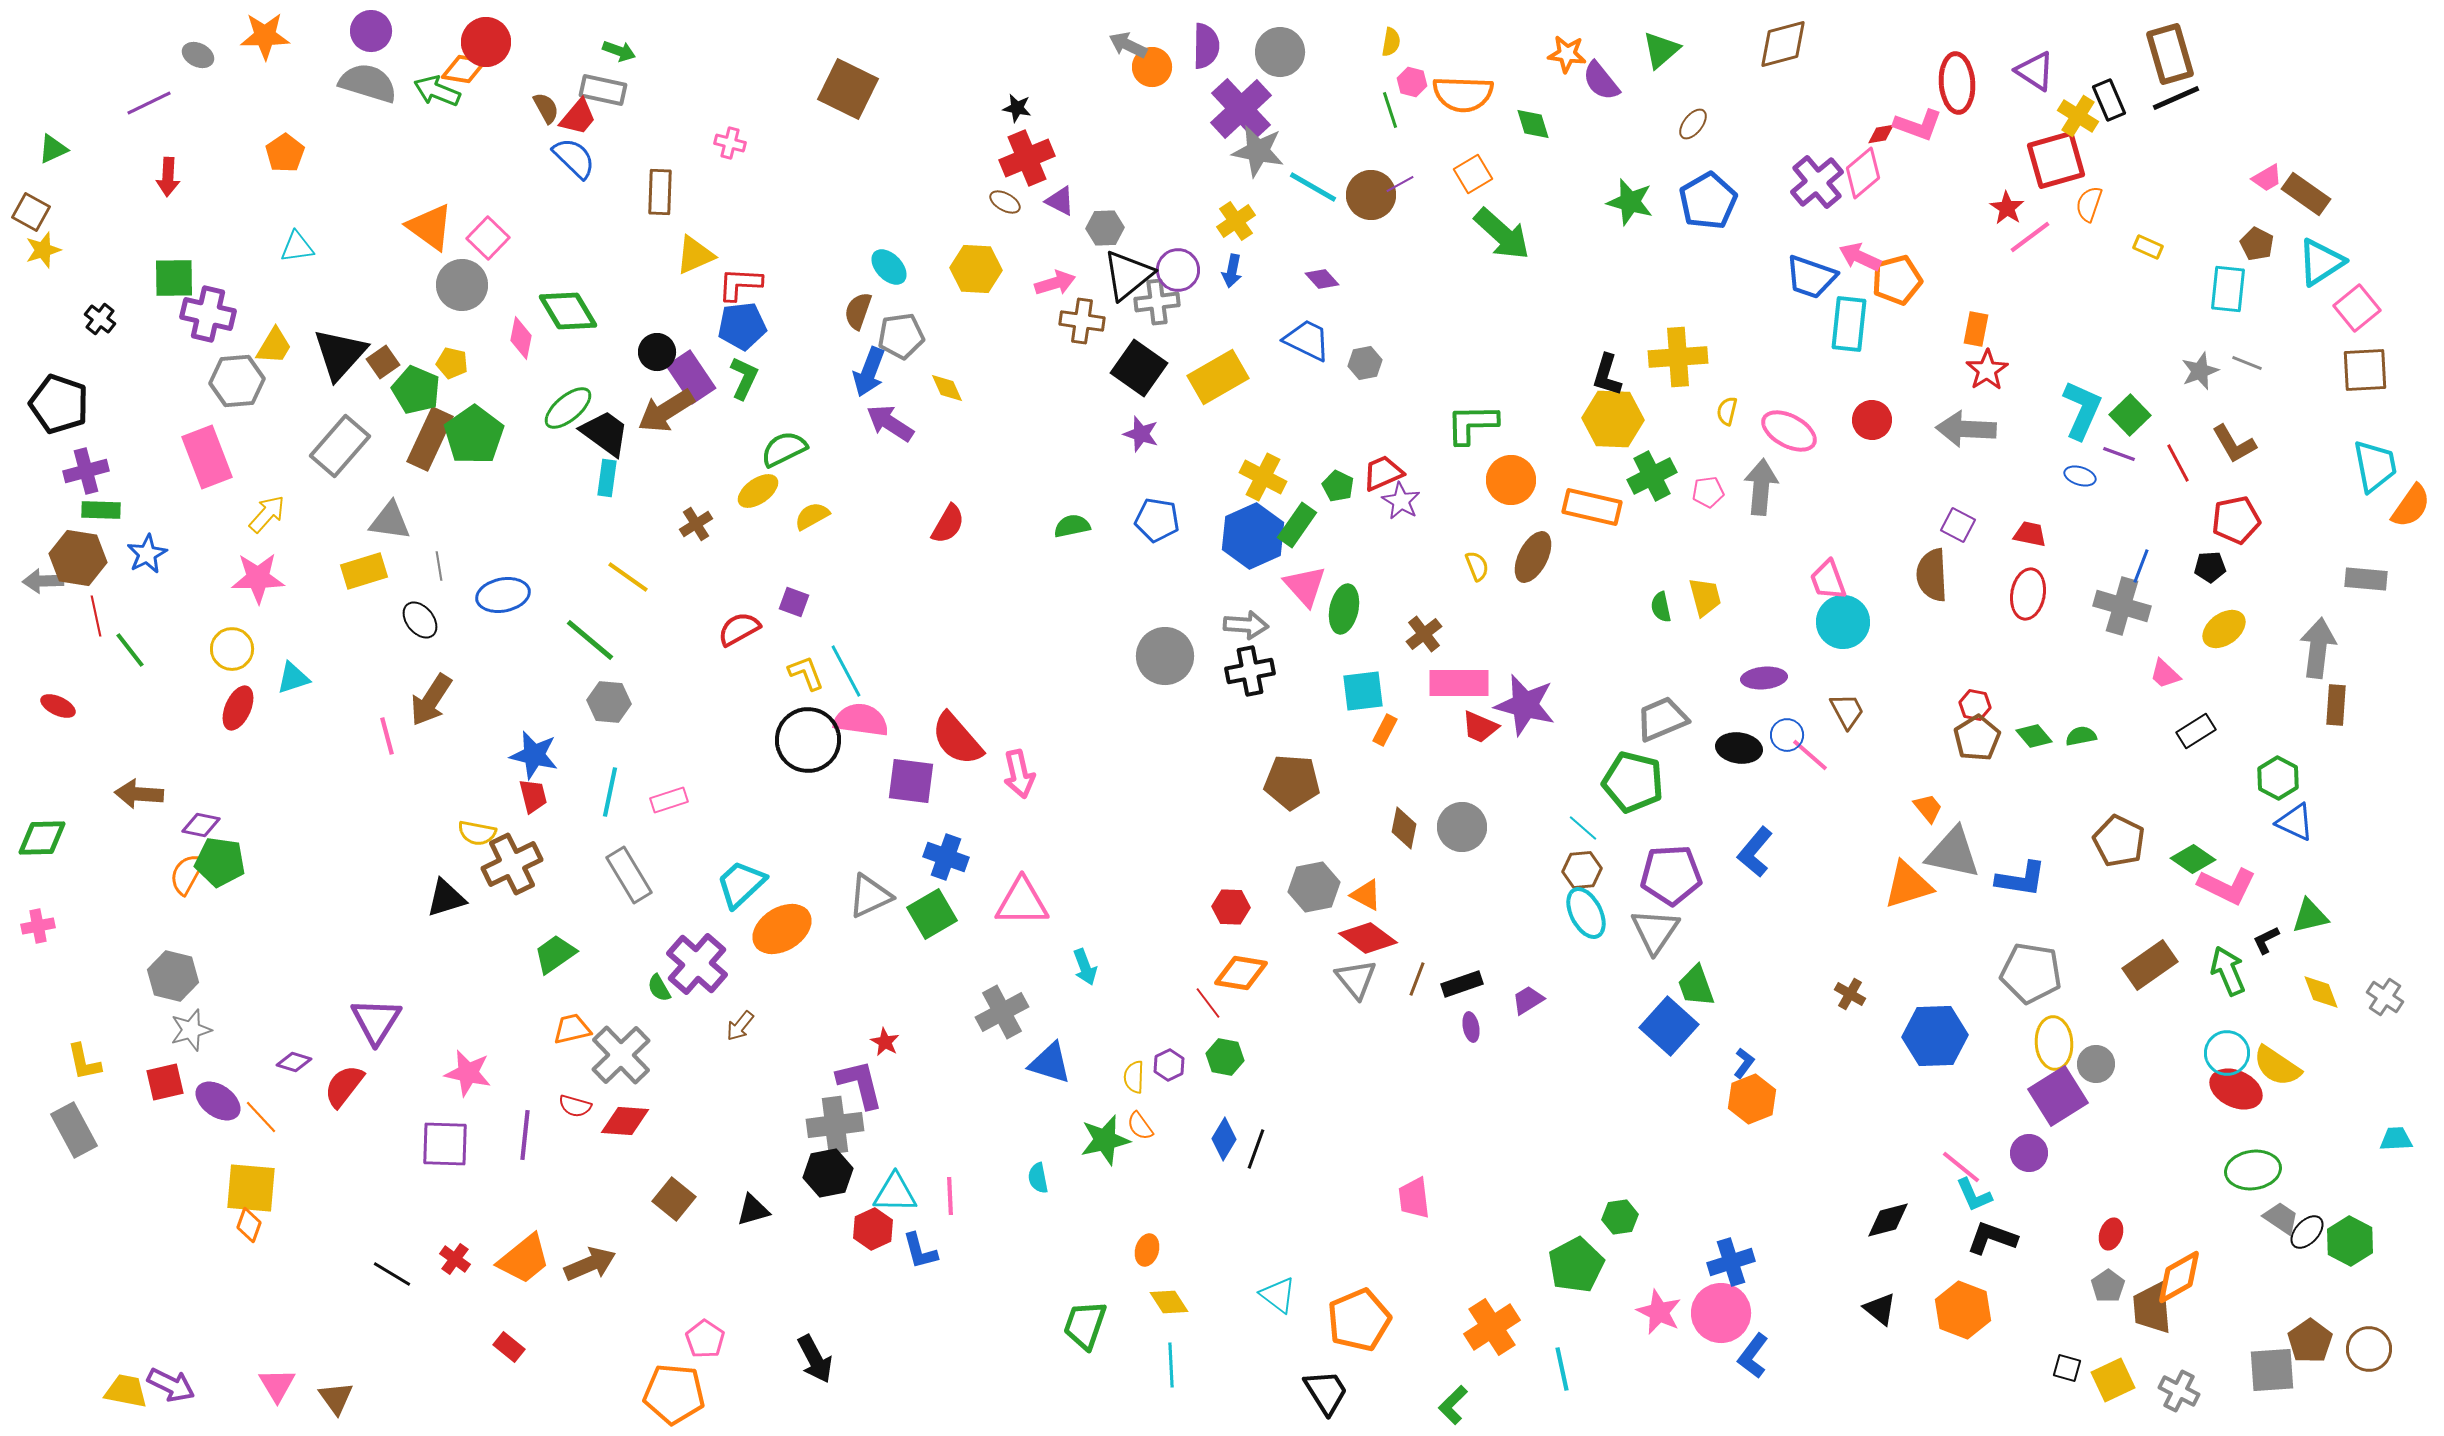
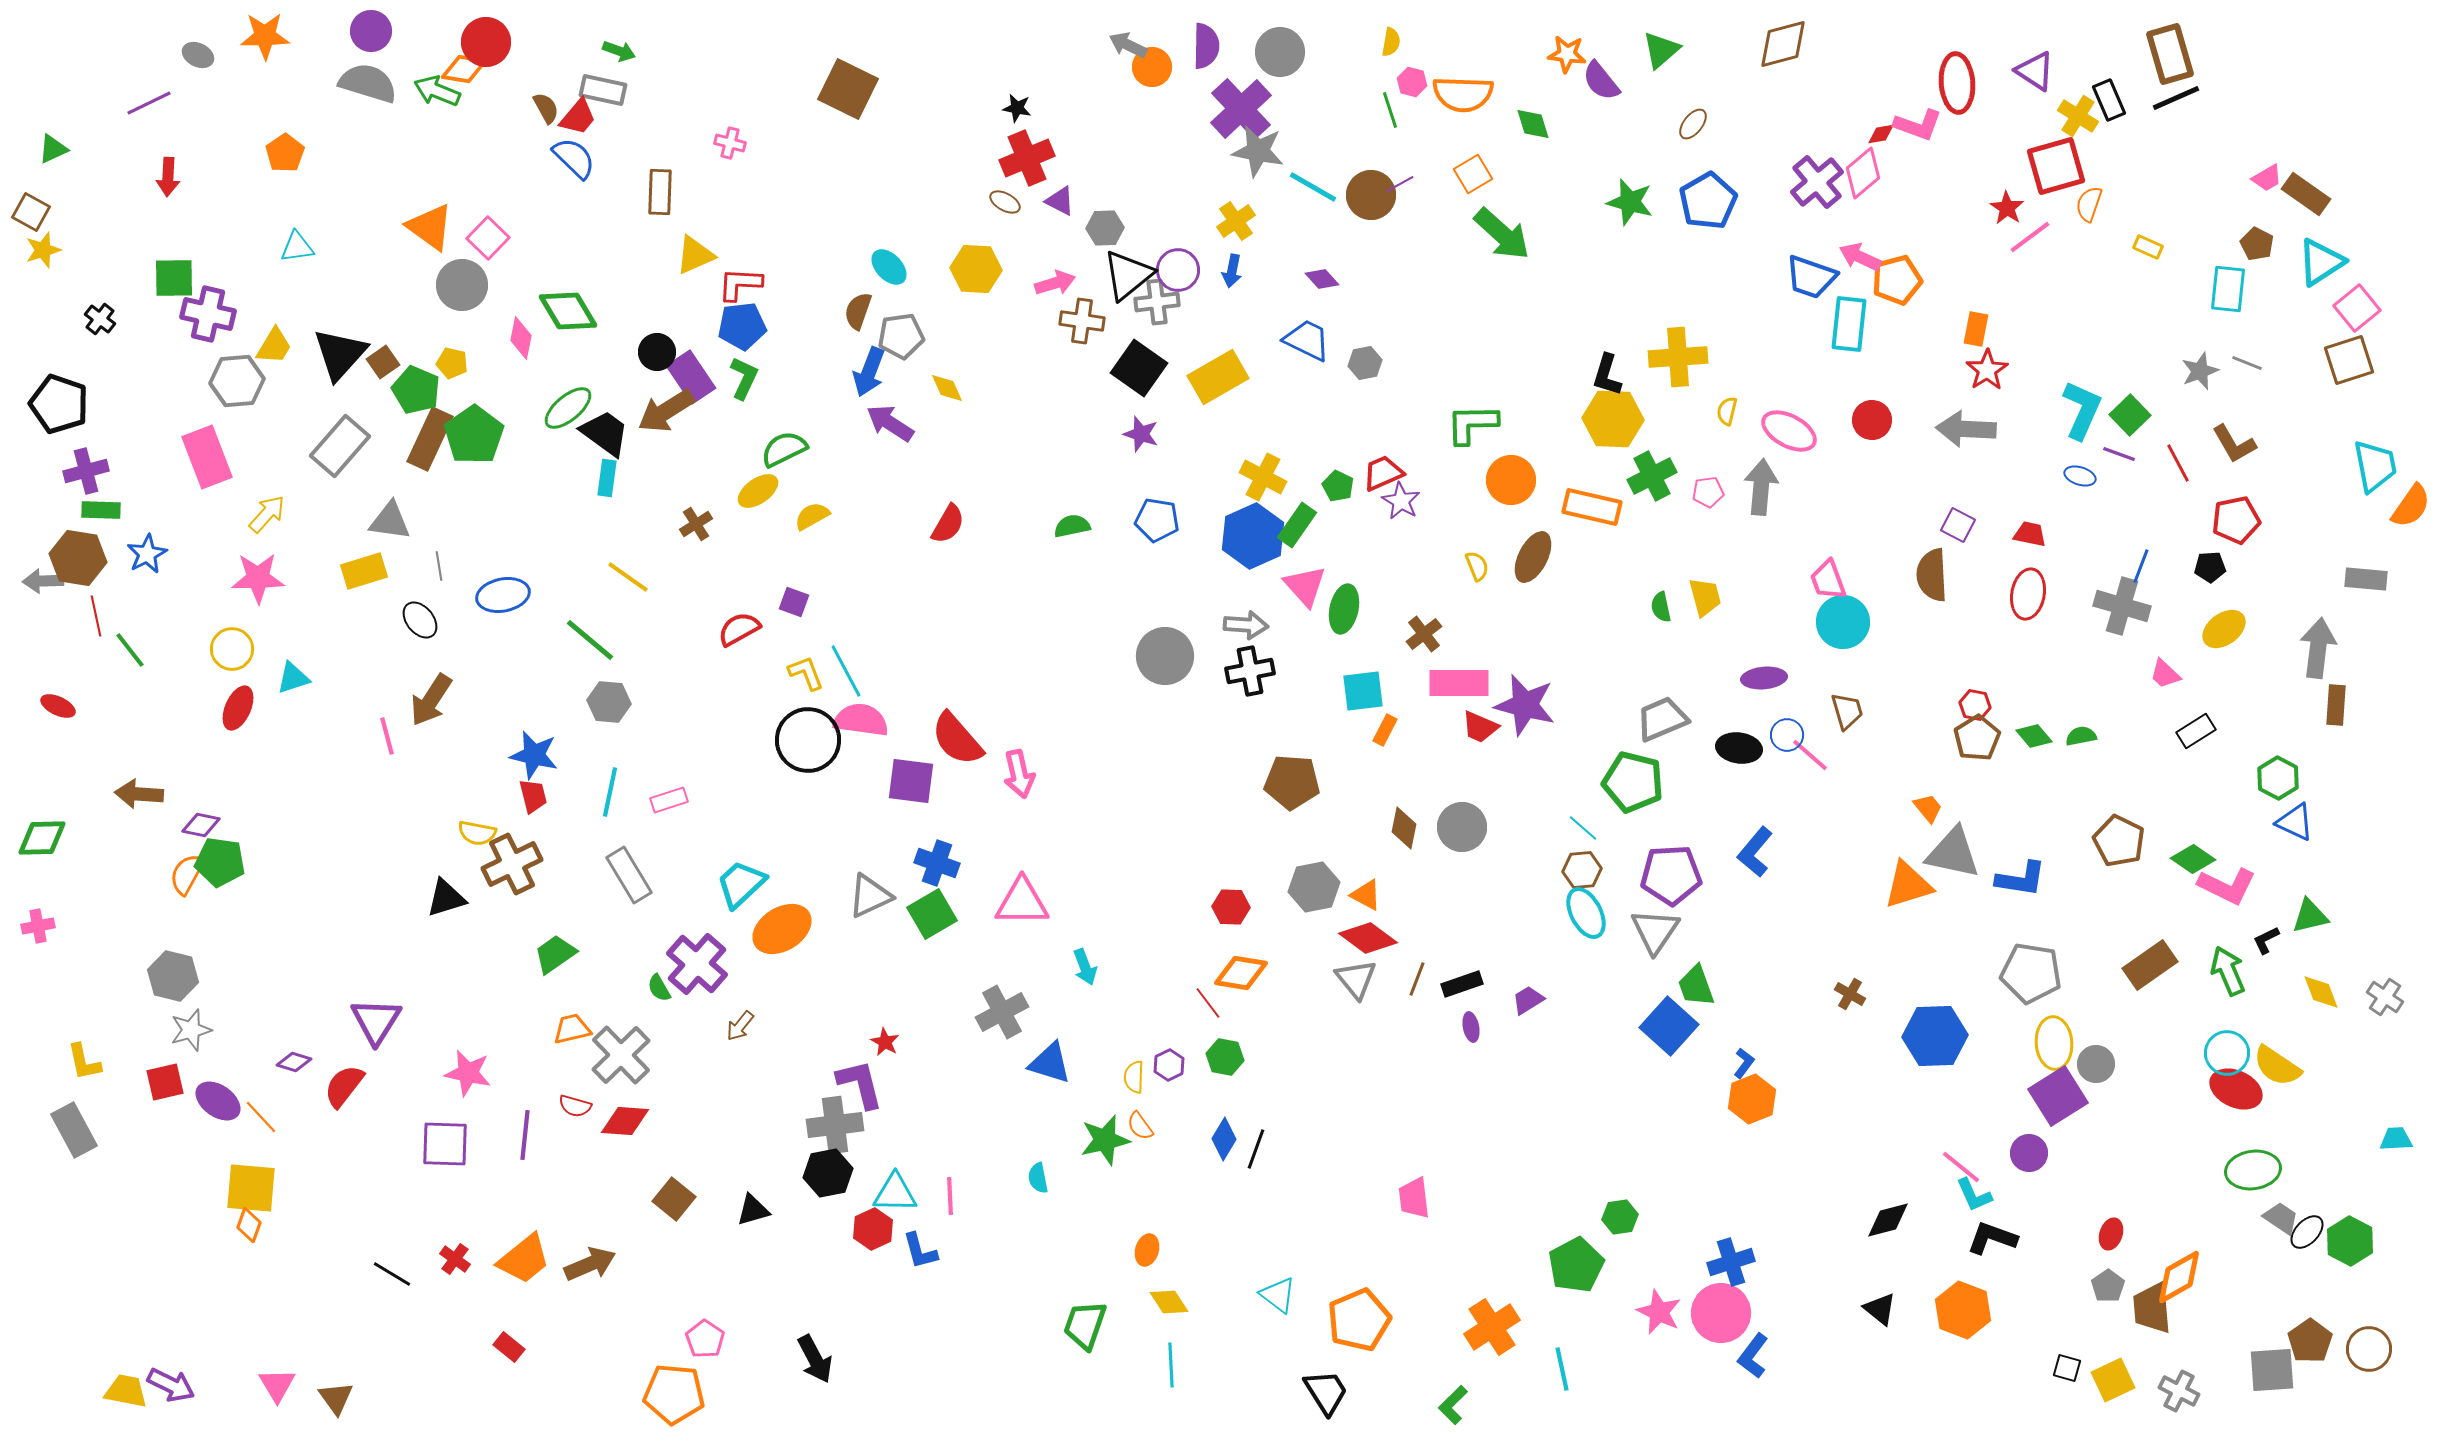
red square at (2056, 160): moved 6 px down
brown square at (2365, 370): moved 16 px left, 10 px up; rotated 15 degrees counterclockwise
brown trapezoid at (1847, 711): rotated 12 degrees clockwise
blue cross at (946, 857): moved 9 px left, 6 px down
